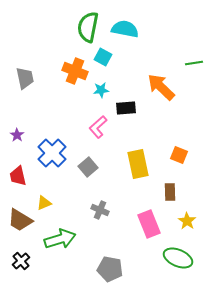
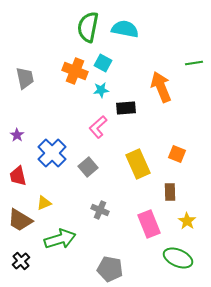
cyan square: moved 6 px down
orange arrow: rotated 24 degrees clockwise
orange square: moved 2 px left, 1 px up
yellow rectangle: rotated 12 degrees counterclockwise
